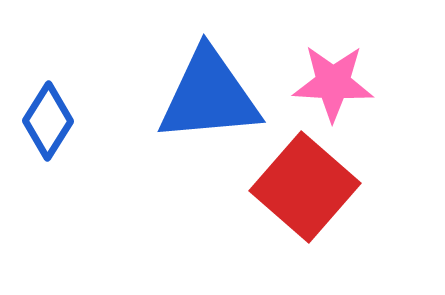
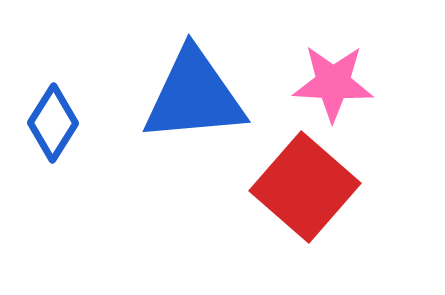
blue triangle: moved 15 px left
blue diamond: moved 5 px right, 2 px down
